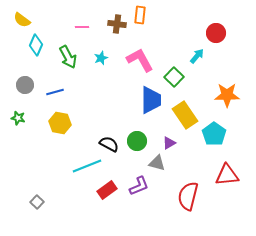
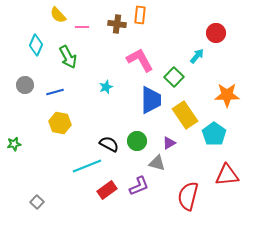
yellow semicircle: moved 36 px right, 5 px up; rotated 12 degrees clockwise
cyan star: moved 5 px right, 29 px down
green star: moved 4 px left, 26 px down; rotated 24 degrees counterclockwise
